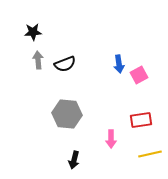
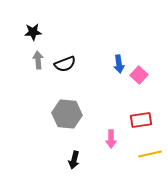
pink square: rotated 18 degrees counterclockwise
